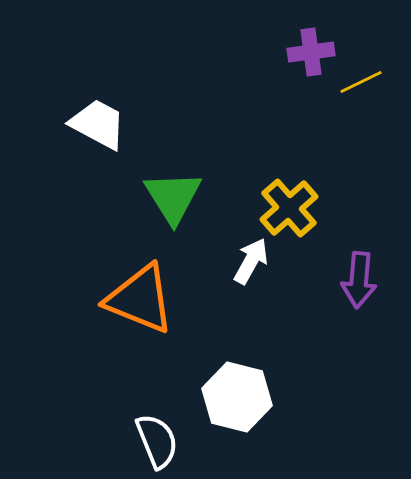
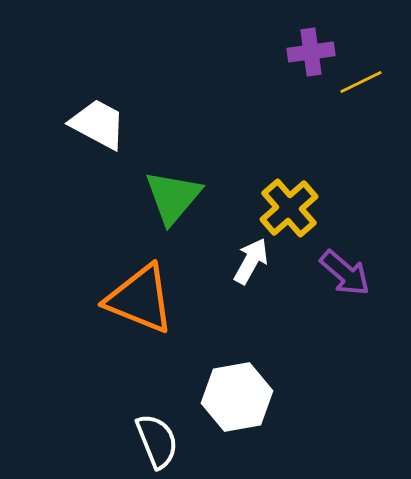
green triangle: rotated 12 degrees clockwise
purple arrow: moved 14 px left, 7 px up; rotated 54 degrees counterclockwise
white hexagon: rotated 24 degrees counterclockwise
